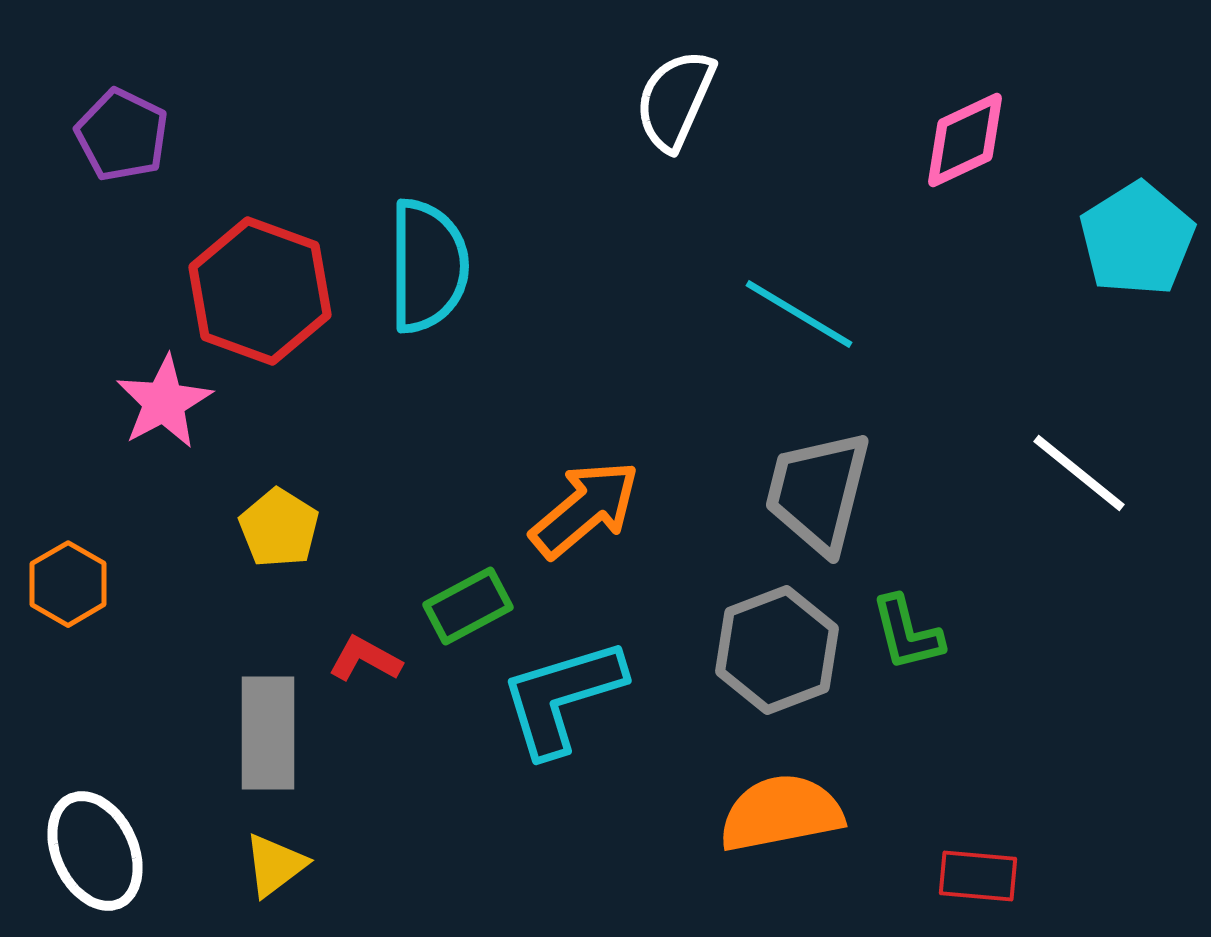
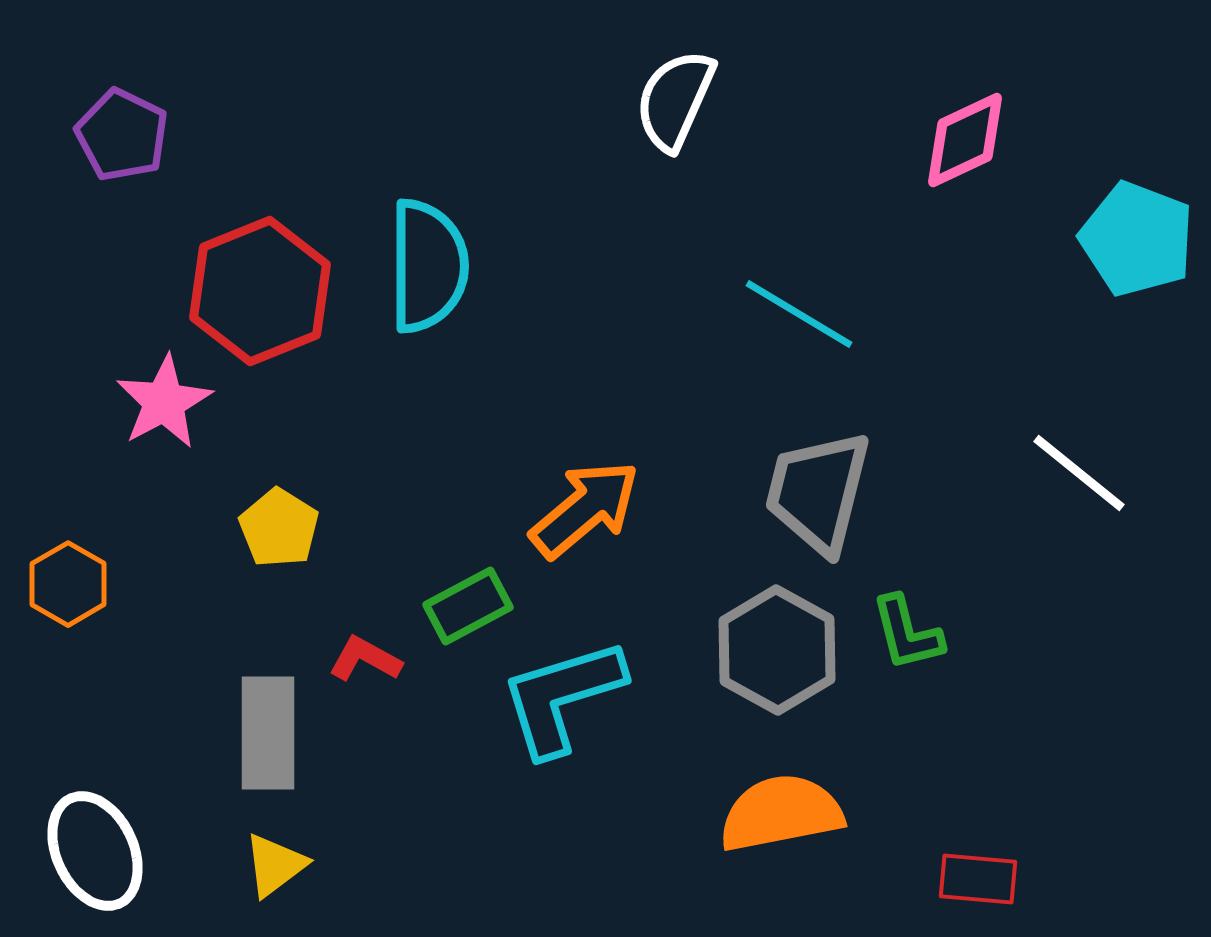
cyan pentagon: rotated 19 degrees counterclockwise
red hexagon: rotated 18 degrees clockwise
gray hexagon: rotated 10 degrees counterclockwise
red rectangle: moved 3 px down
